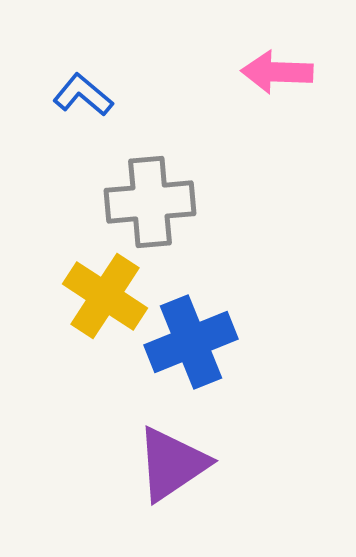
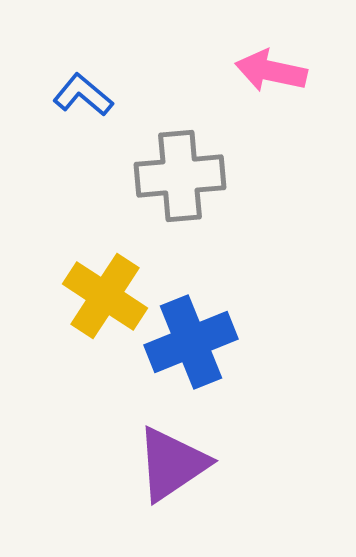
pink arrow: moved 6 px left, 1 px up; rotated 10 degrees clockwise
gray cross: moved 30 px right, 26 px up
